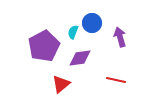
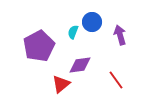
blue circle: moved 1 px up
purple arrow: moved 2 px up
purple pentagon: moved 5 px left
purple diamond: moved 7 px down
red line: rotated 42 degrees clockwise
